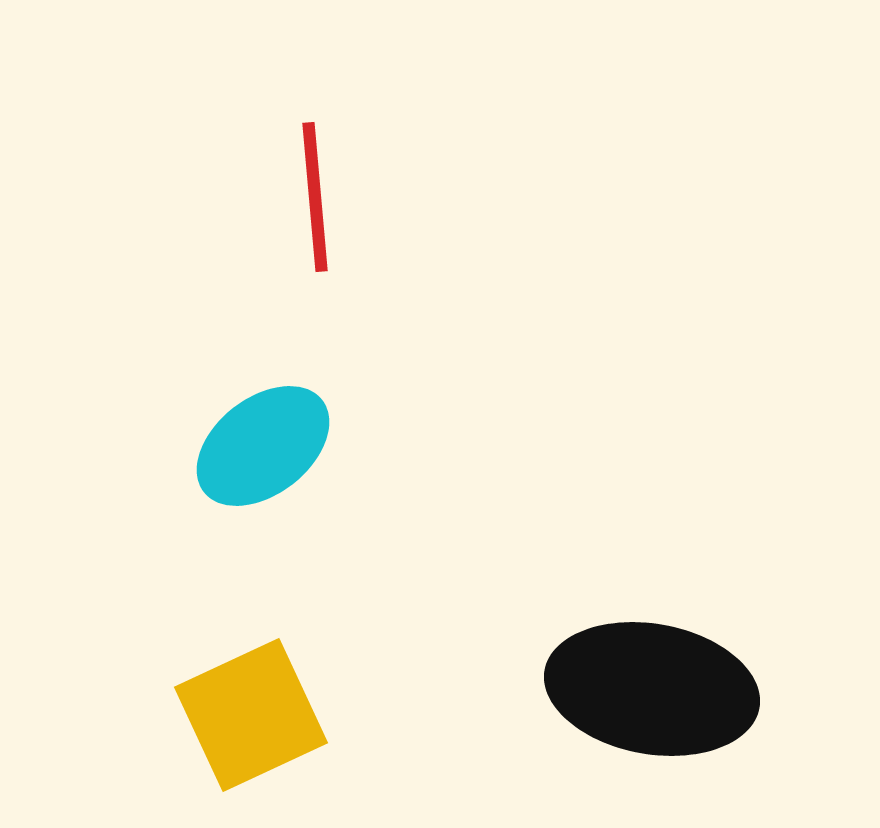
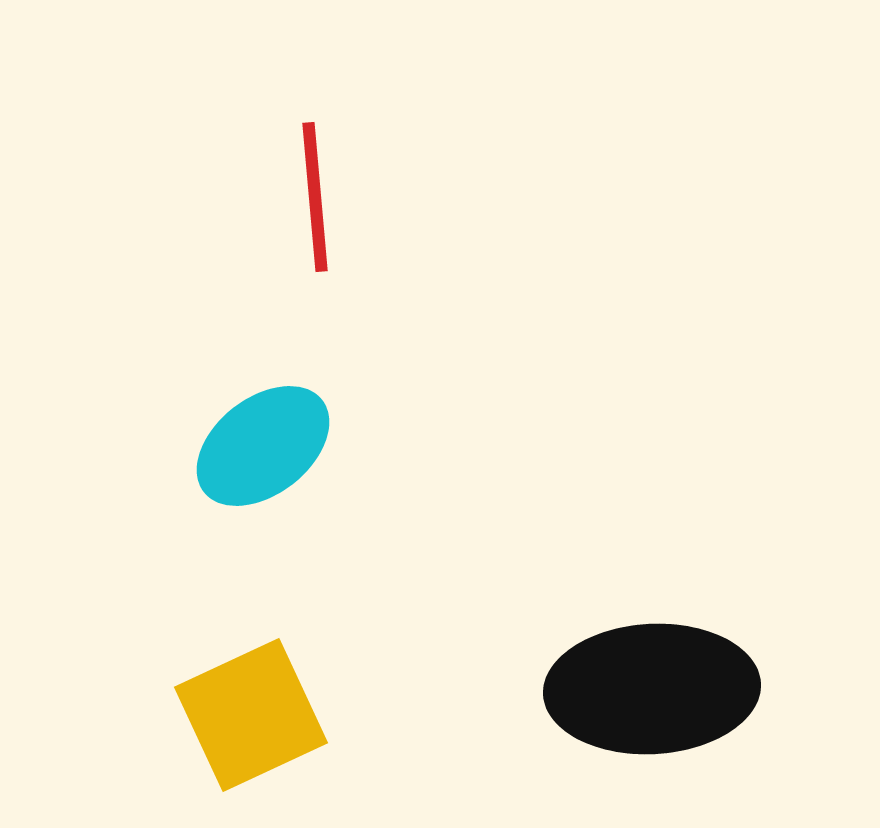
black ellipse: rotated 13 degrees counterclockwise
